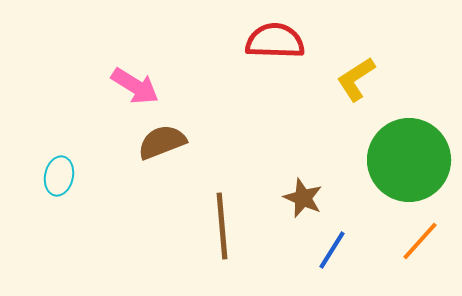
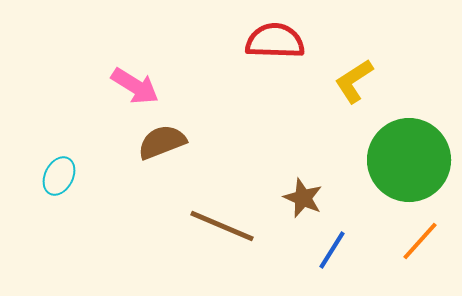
yellow L-shape: moved 2 px left, 2 px down
cyan ellipse: rotated 15 degrees clockwise
brown line: rotated 62 degrees counterclockwise
